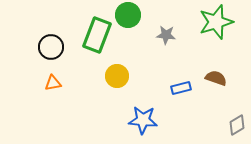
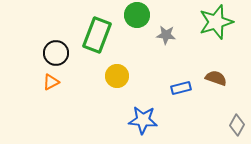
green circle: moved 9 px right
black circle: moved 5 px right, 6 px down
orange triangle: moved 2 px left, 1 px up; rotated 18 degrees counterclockwise
gray diamond: rotated 30 degrees counterclockwise
